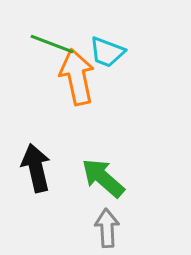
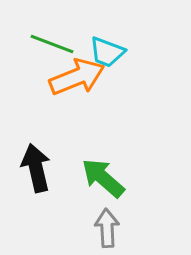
orange arrow: rotated 80 degrees clockwise
